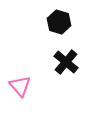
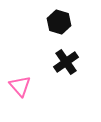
black cross: rotated 15 degrees clockwise
